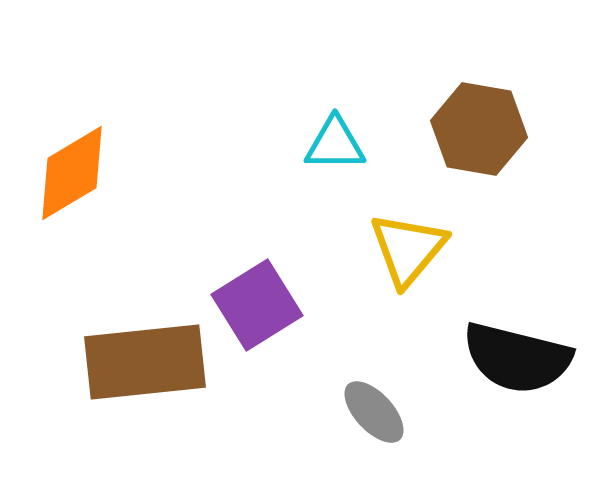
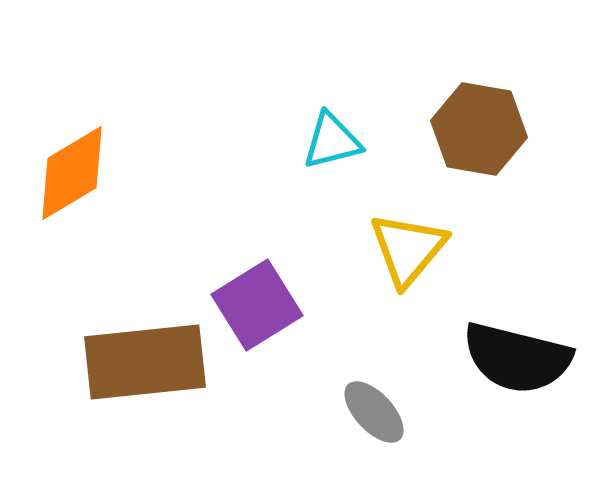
cyan triangle: moved 3 px left, 3 px up; rotated 14 degrees counterclockwise
